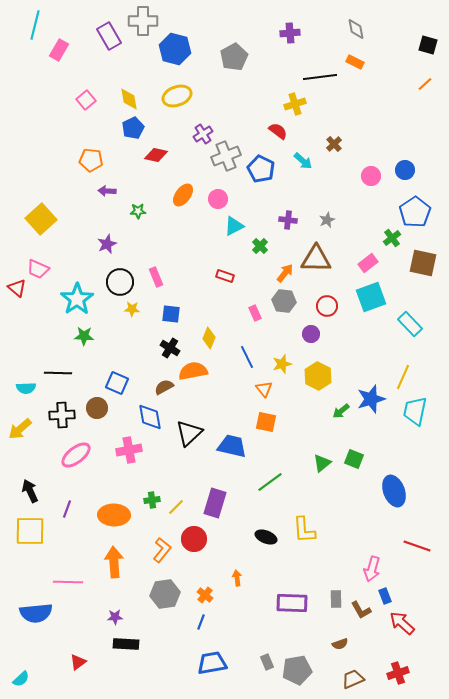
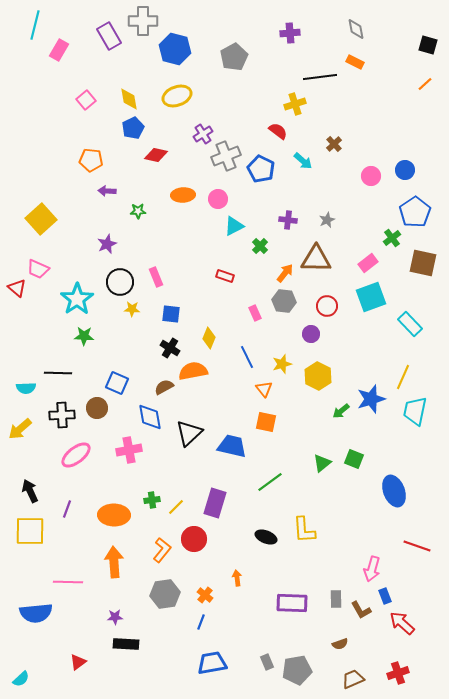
orange ellipse at (183, 195): rotated 50 degrees clockwise
